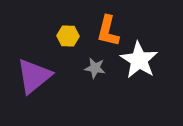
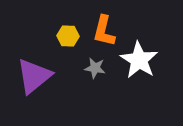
orange L-shape: moved 4 px left
